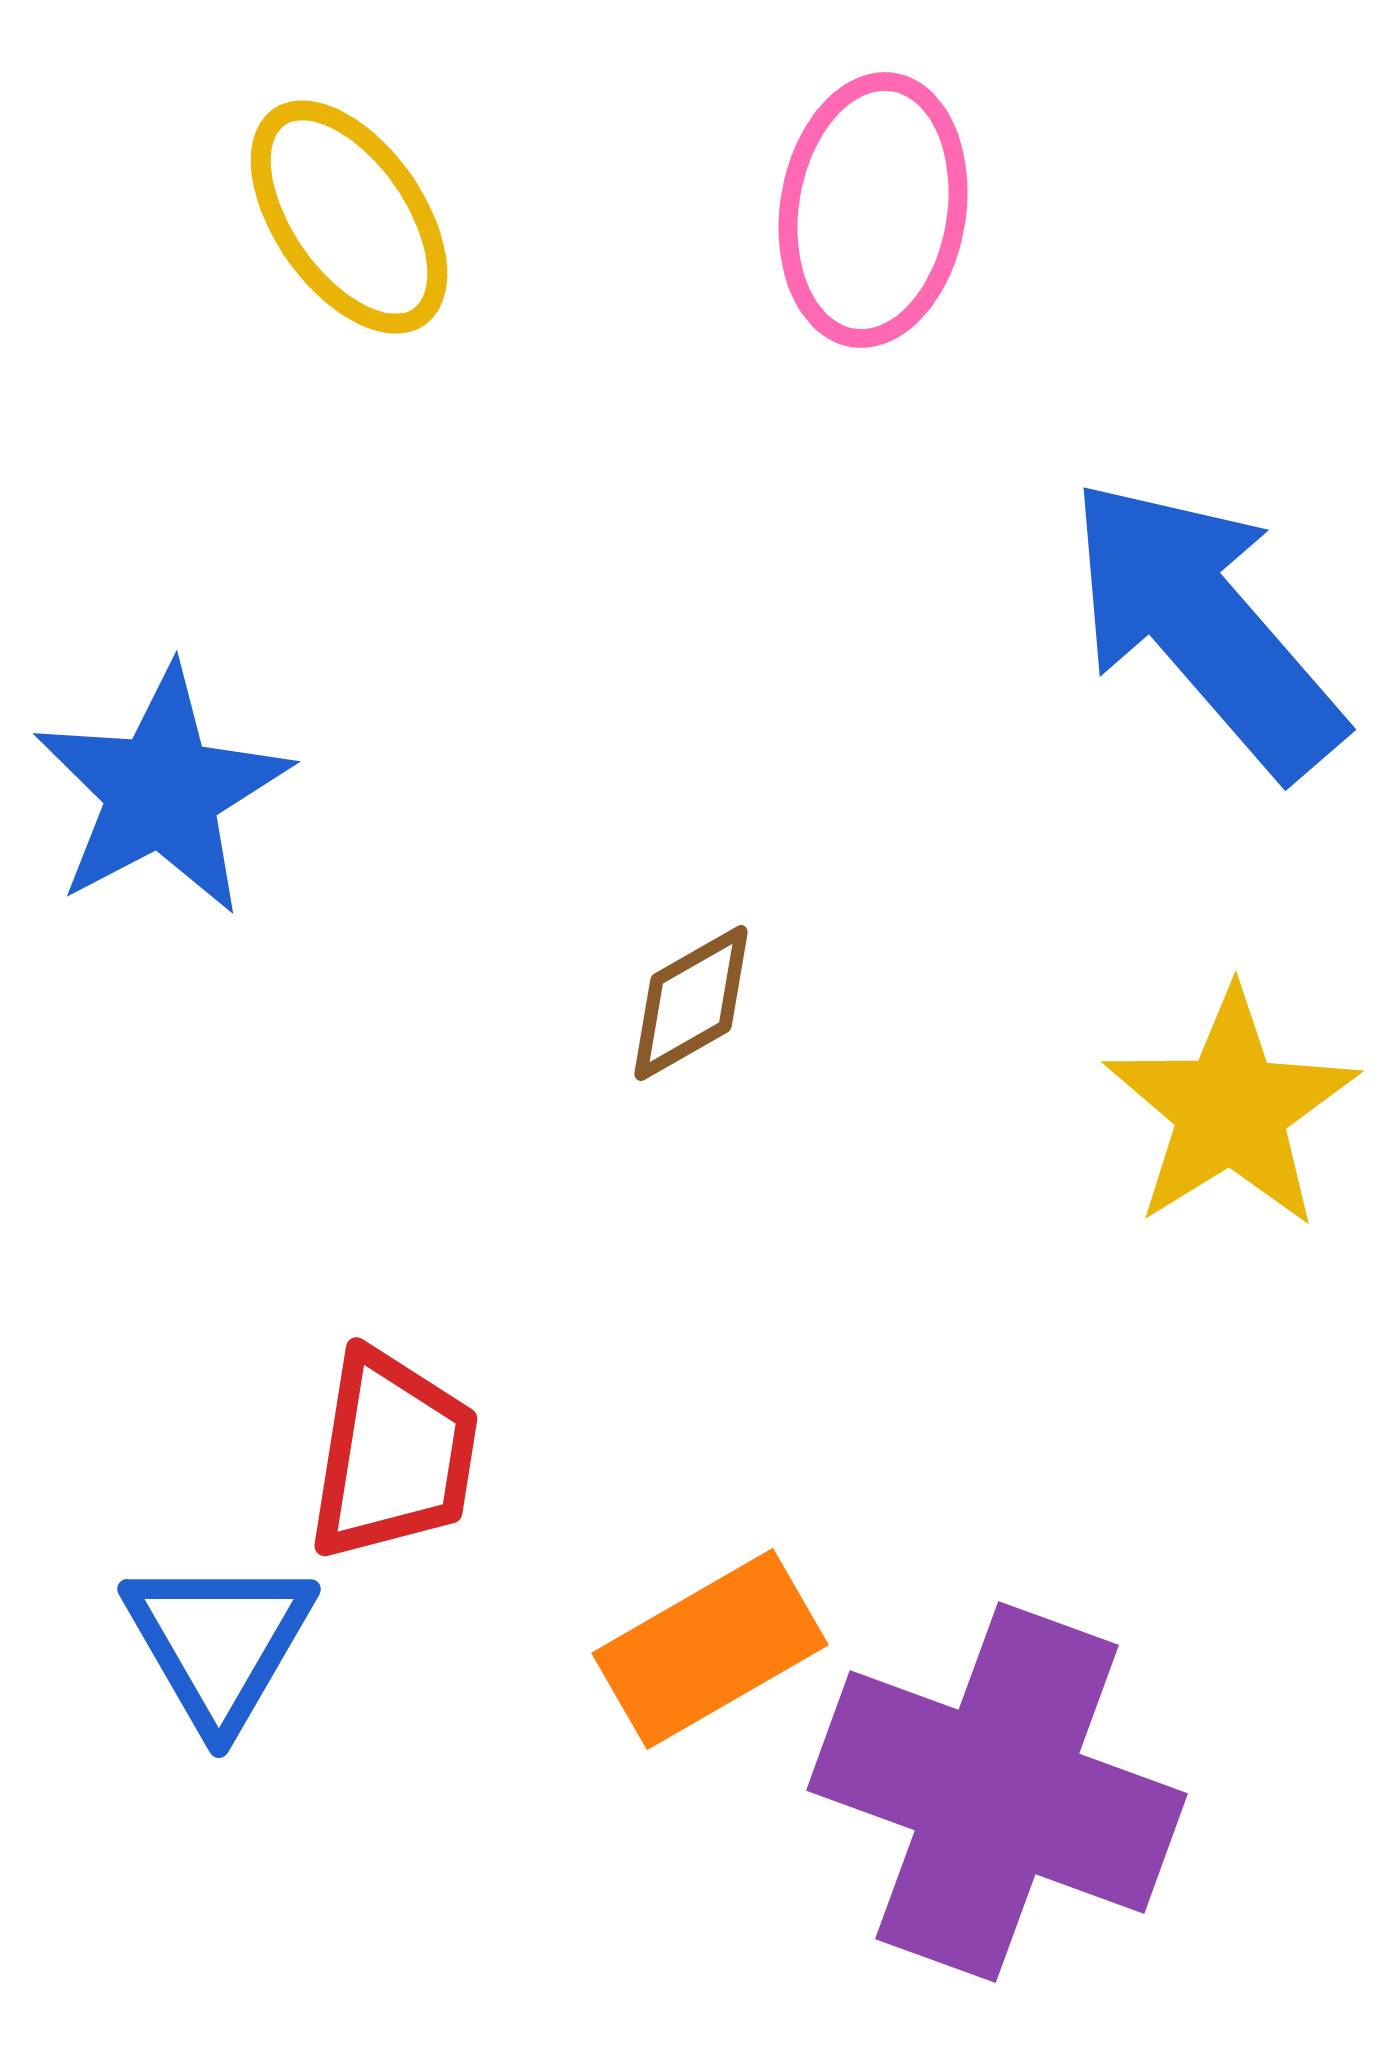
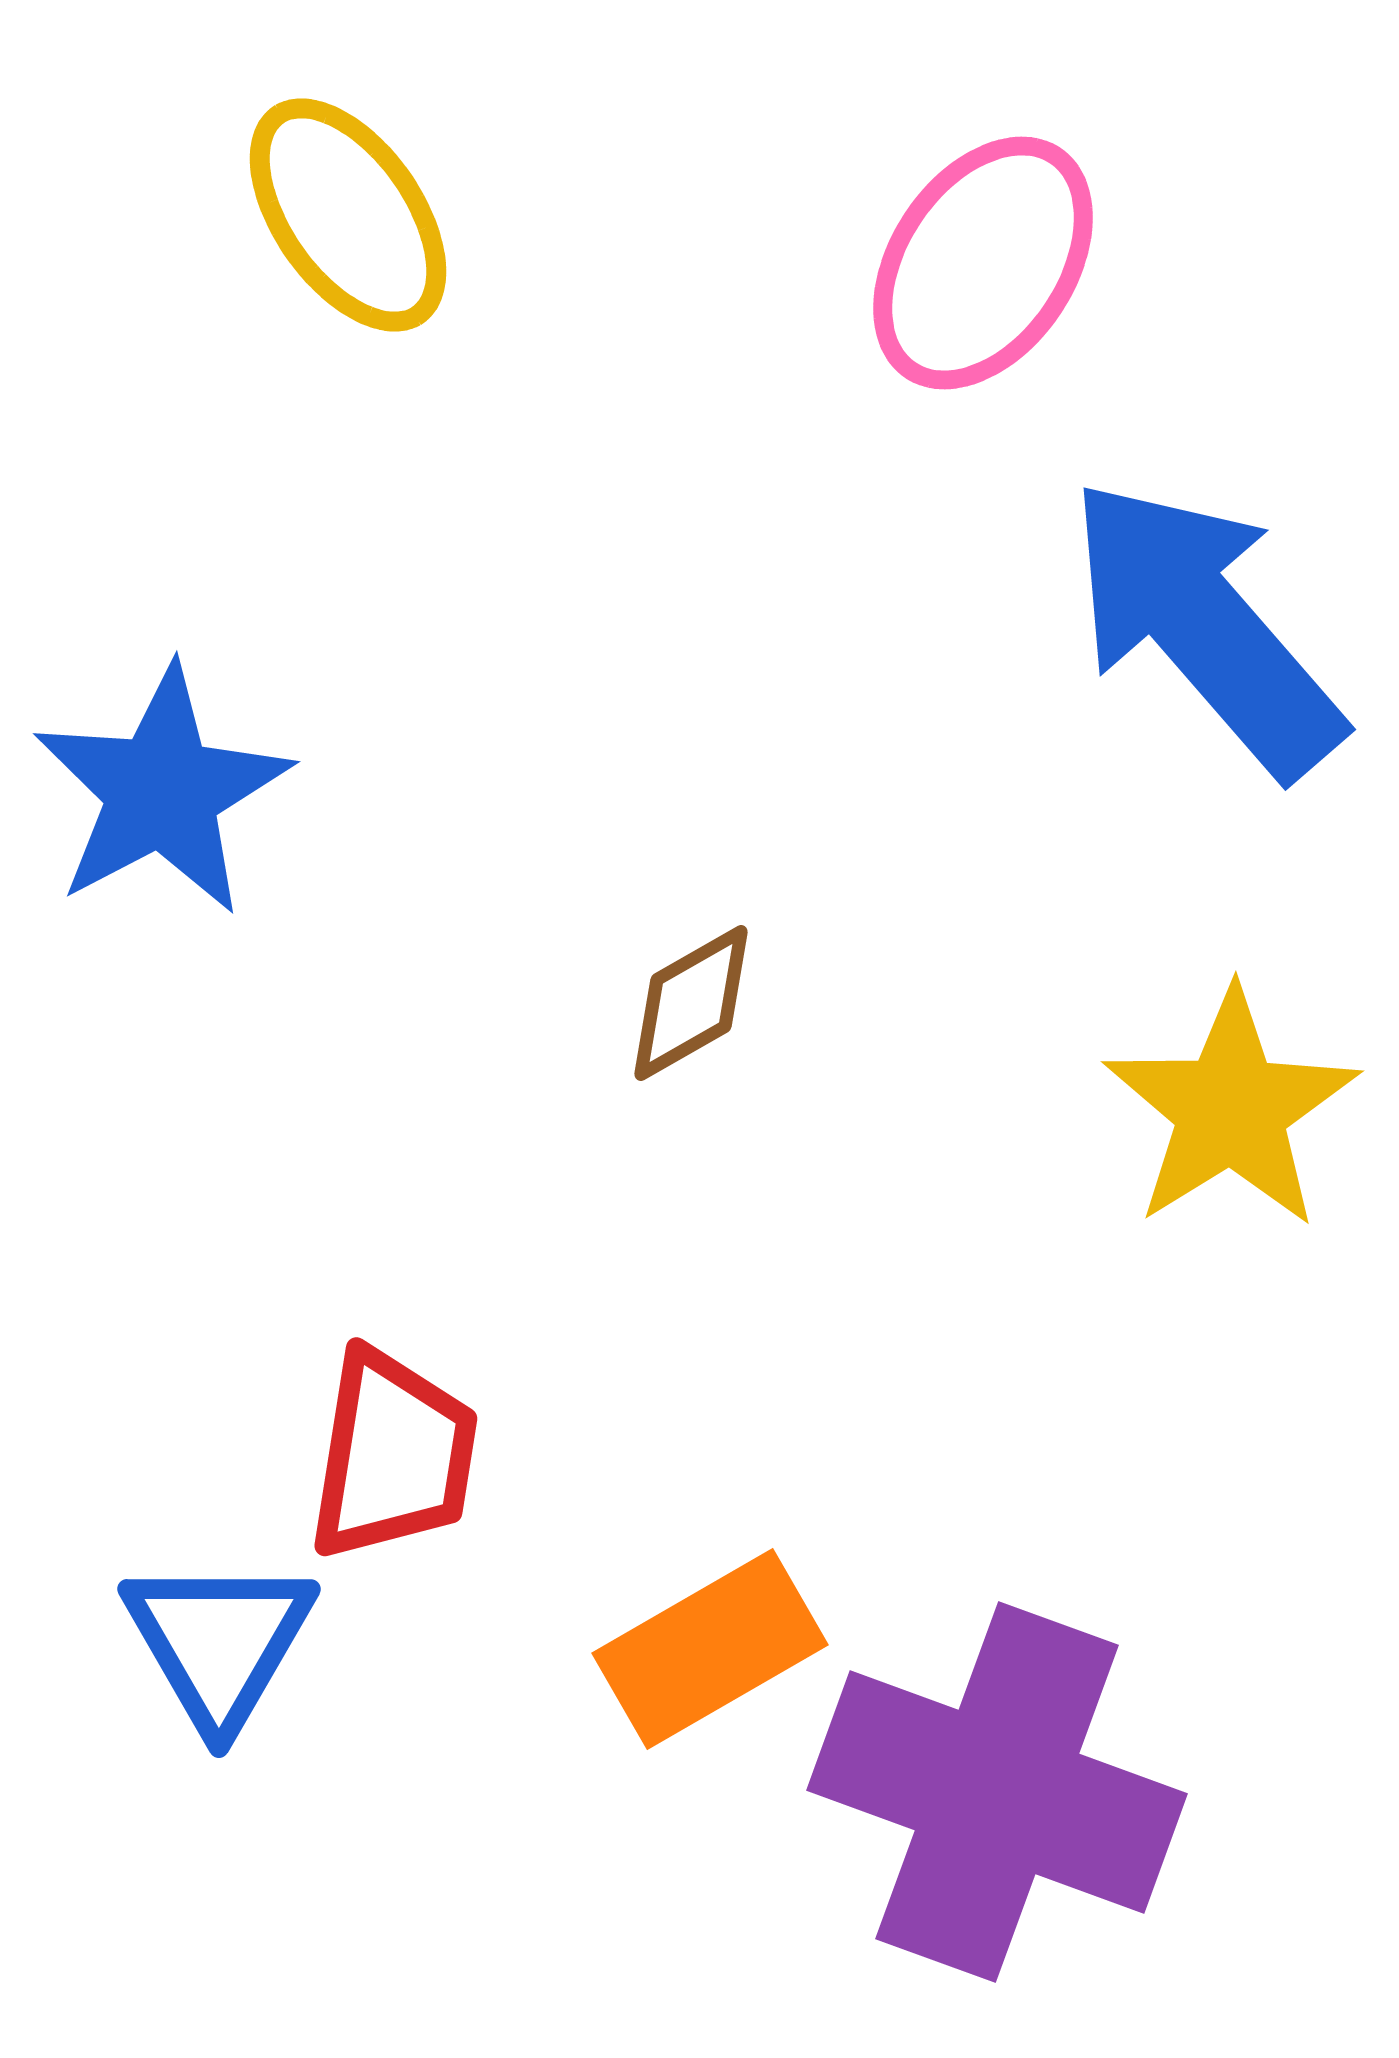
pink ellipse: moved 110 px right, 53 px down; rotated 25 degrees clockwise
yellow ellipse: moved 1 px left, 2 px up
